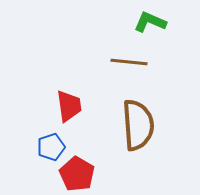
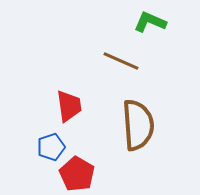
brown line: moved 8 px left, 1 px up; rotated 18 degrees clockwise
